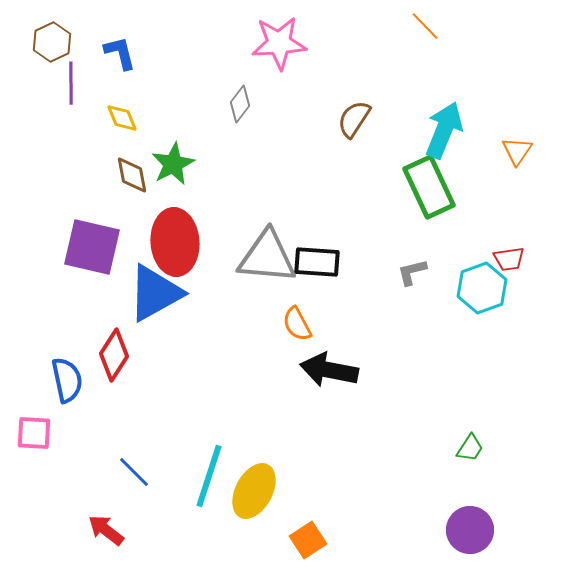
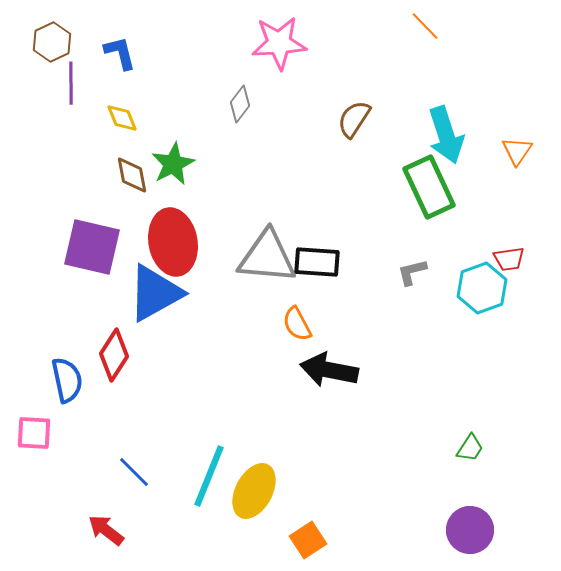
cyan arrow: moved 2 px right, 5 px down; rotated 140 degrees clockwise
red ellipse: moved 2 px left; rotated 6 degrees counterclockwise
cyan line: rotated 4 degrees clockwise
